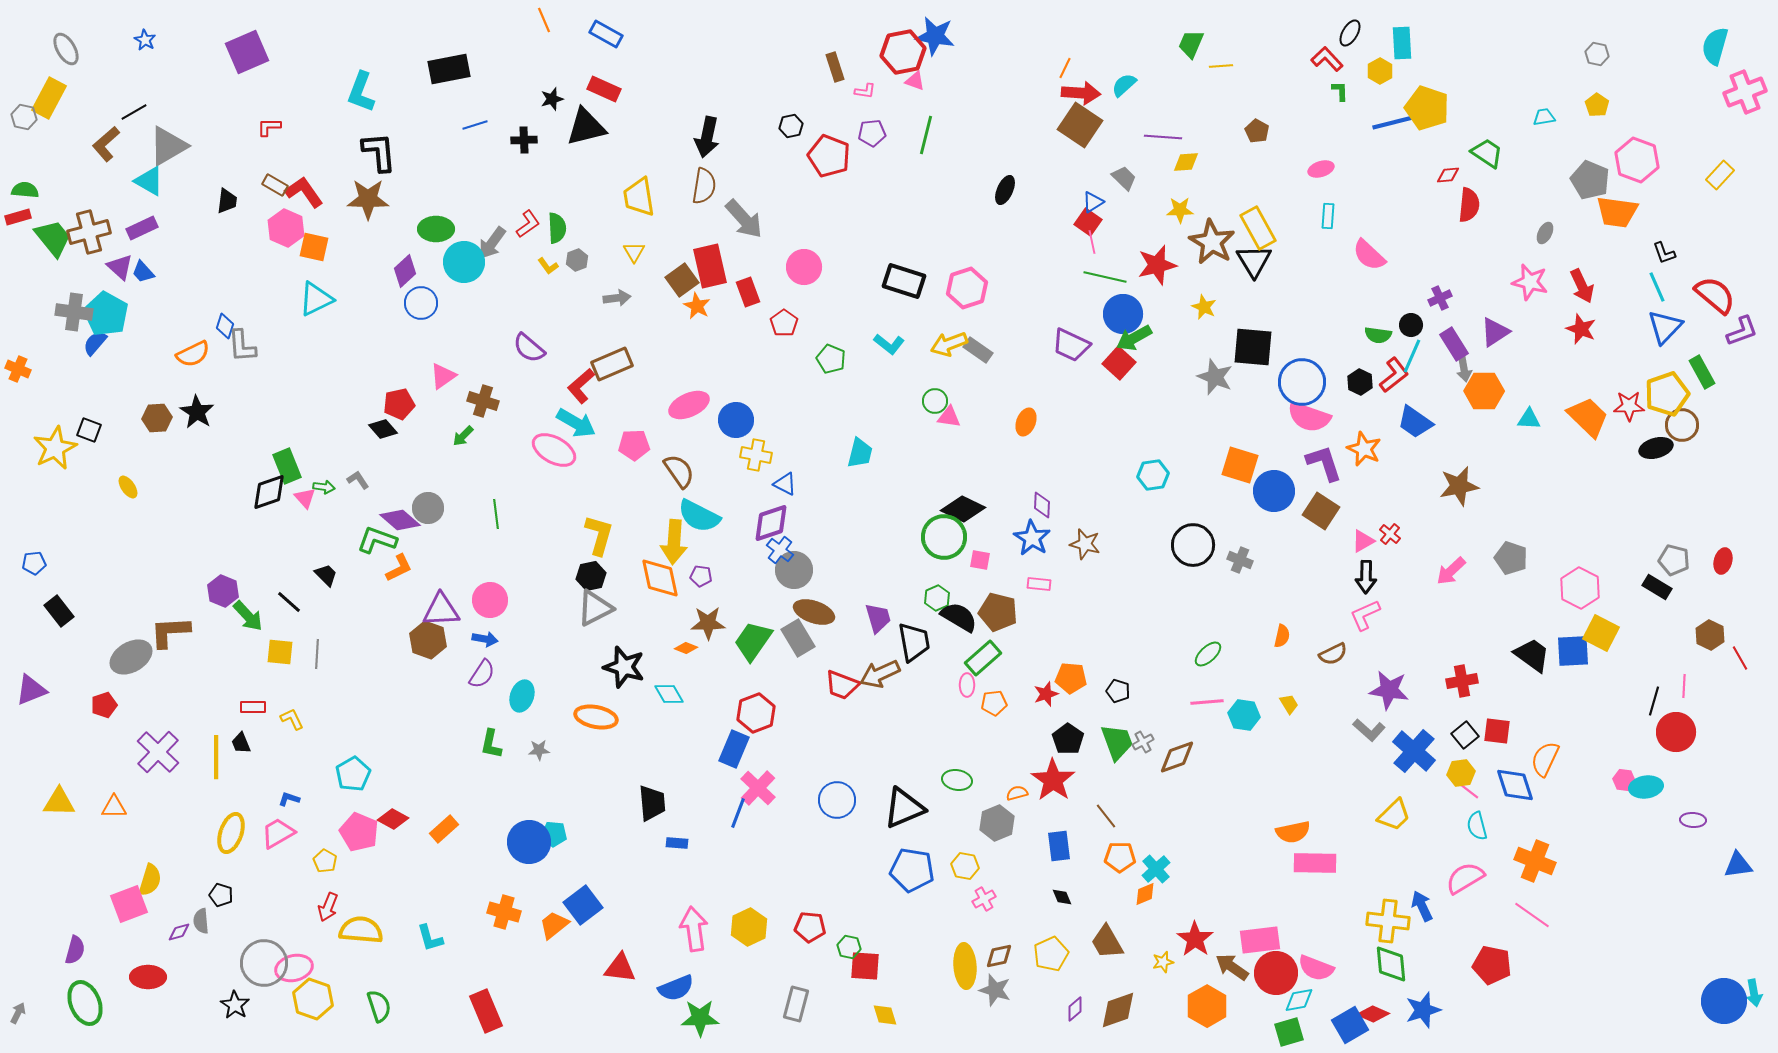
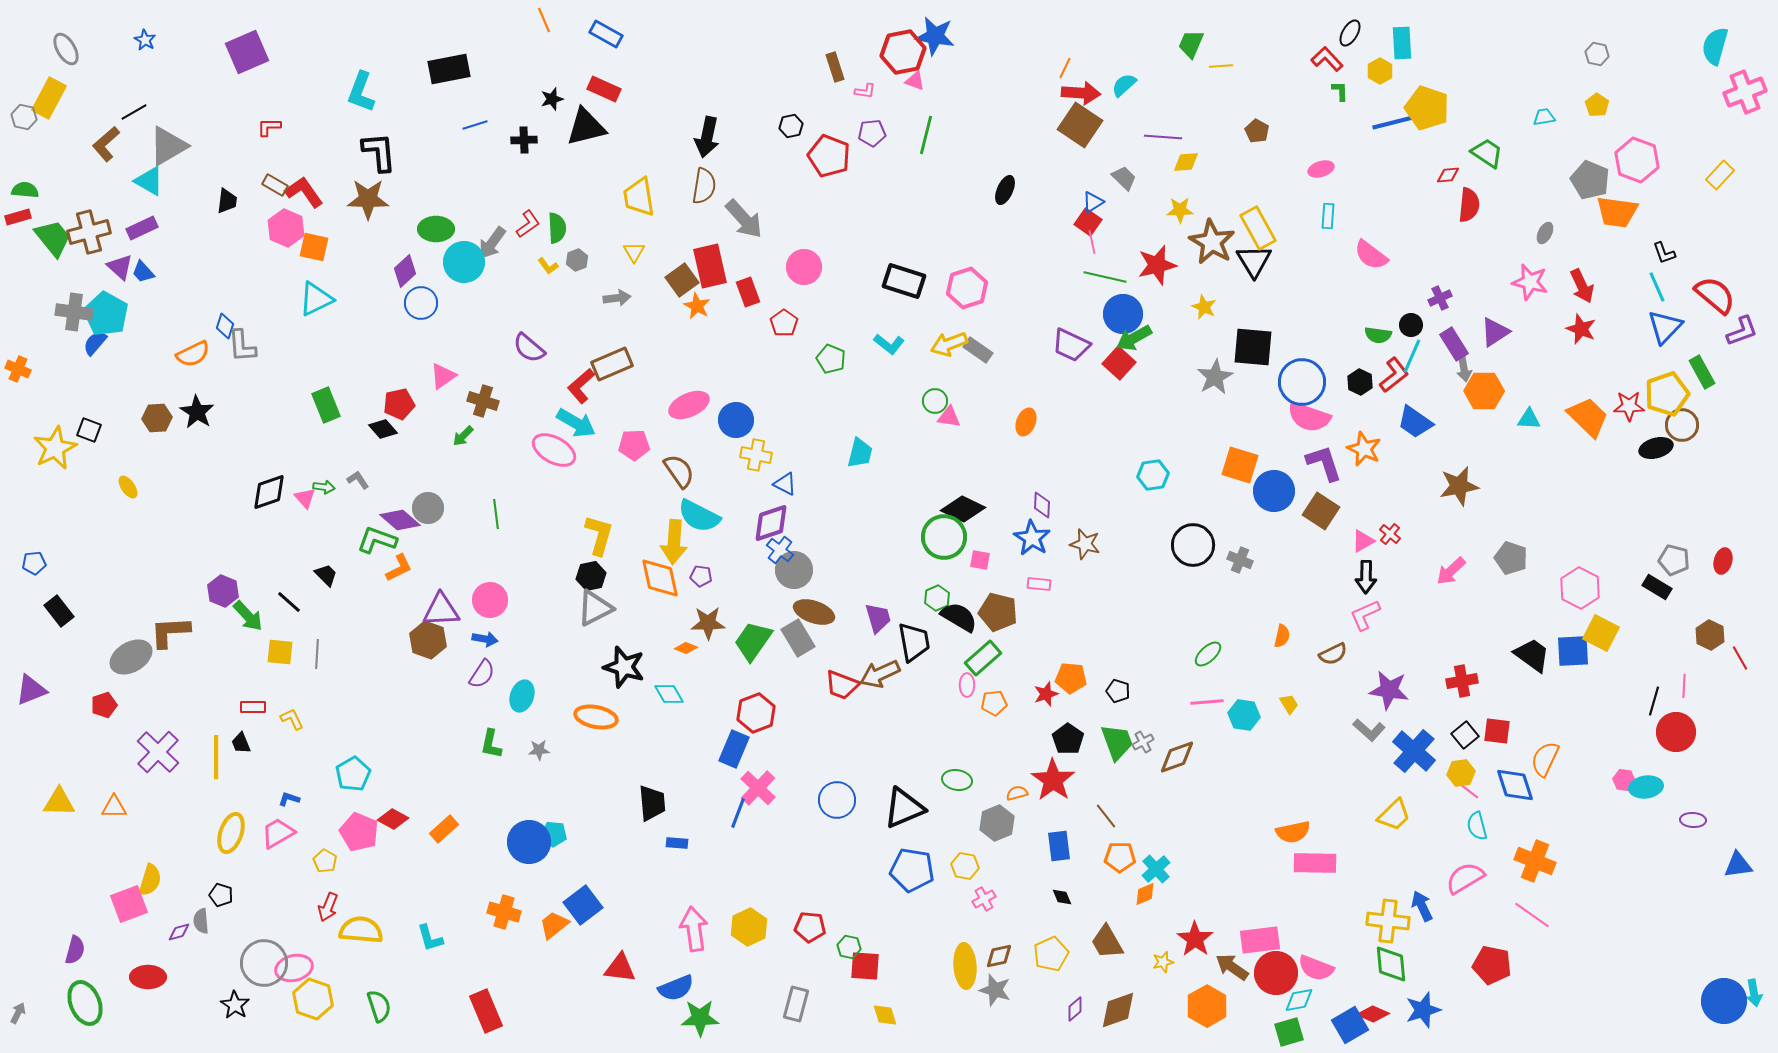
pink semicircle at (1369, 255): moved 2 px right; rotated 6 degrees counterclockwise
gray star at (1215, 377): rotated 21 degrees clockwise
green rectangle at (287, 466): moved 39 px right, 61 px up
